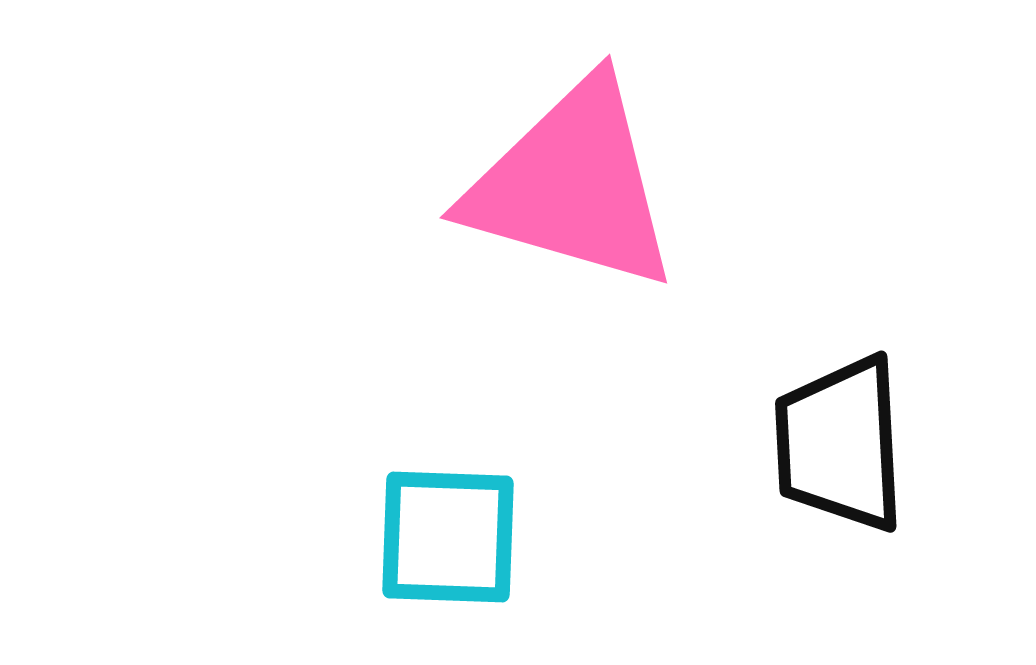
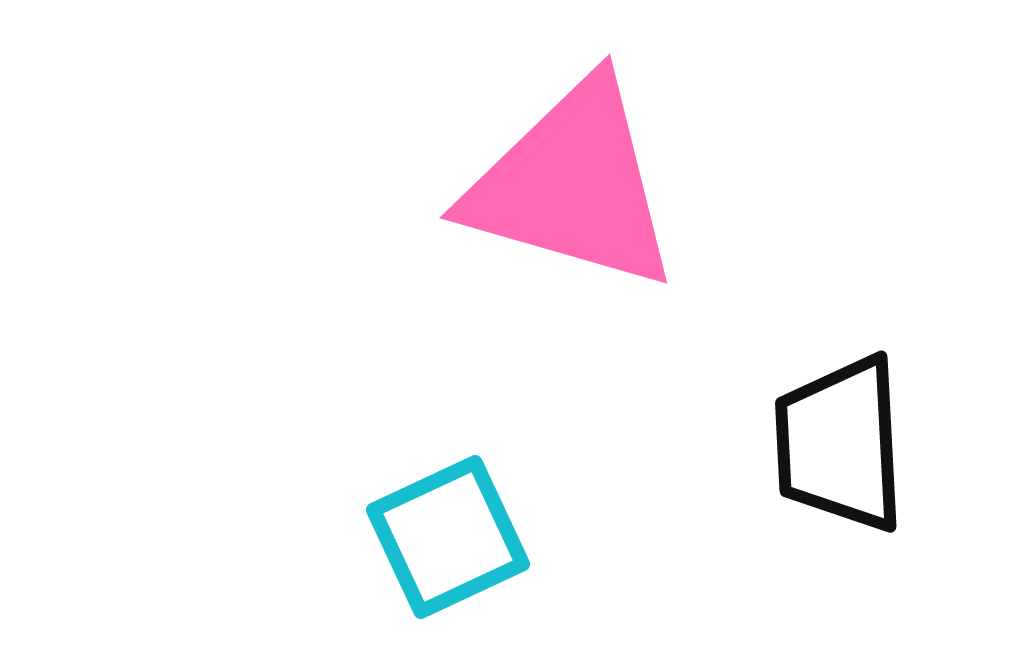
cyan square: rotated 27 degrees counterclockwise
